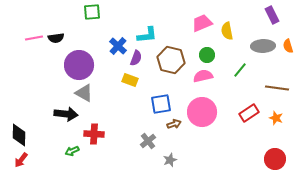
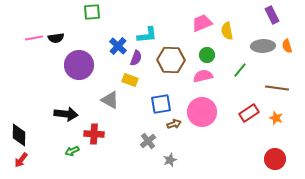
orange semicircle: moved 1 px left
brown hexagon: rotated 12 degrees counterclockwise
gray triangle: moved 26 px right, 7 px down
